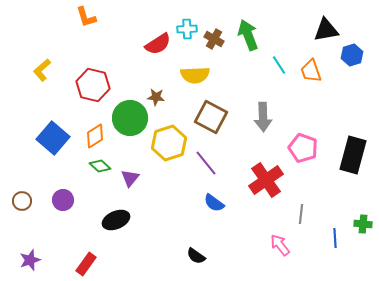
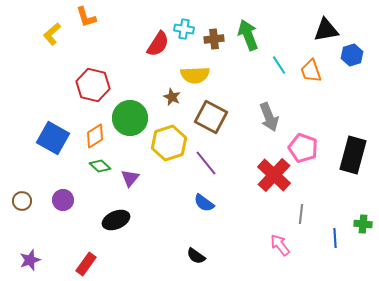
cyan cross: moved 3 px left; rotated 12 degrees clockwise
brown cross: rotated 36 degrees counterclockwise
red semicircle: rotated 24 degrees counterclockwise
yellow L-shape: moved 10 px right, 36 px up
brown star: moved 16 px right; rotated 18 degrees clockwise
gray arrow: moved 6 px right; rotated 20 degrees counterclockwise
blue square: rotated 12 degrees counterclockwise
red cross: moved 8 px right, 5 px up; rotated 12 degrees counterclockwise
blue semicircle: moved 10 px left
